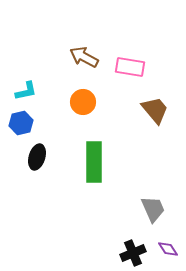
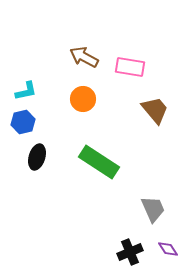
orange circle: moved 3 px up
blue hexagon: moved 2 px right, 1 px up
green rectangle: moved 5 px right; rotated 57 degrees counterclockwise
black cross: moved 3 px left, 1 px up
